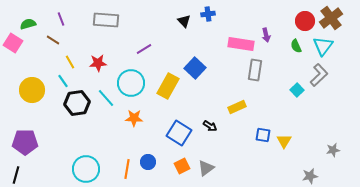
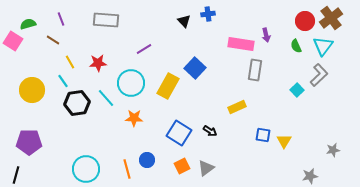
pink square at (13, 43): moved 2 px up
black arrow at (210, 126): moved 5 px down
purple pentagon at (25, 142): moved 4 px right
blue circle at (148, 162): moved 1 px left, 2 px up
orange line at (127, 169): rotated 24 degrees counterclockwise
